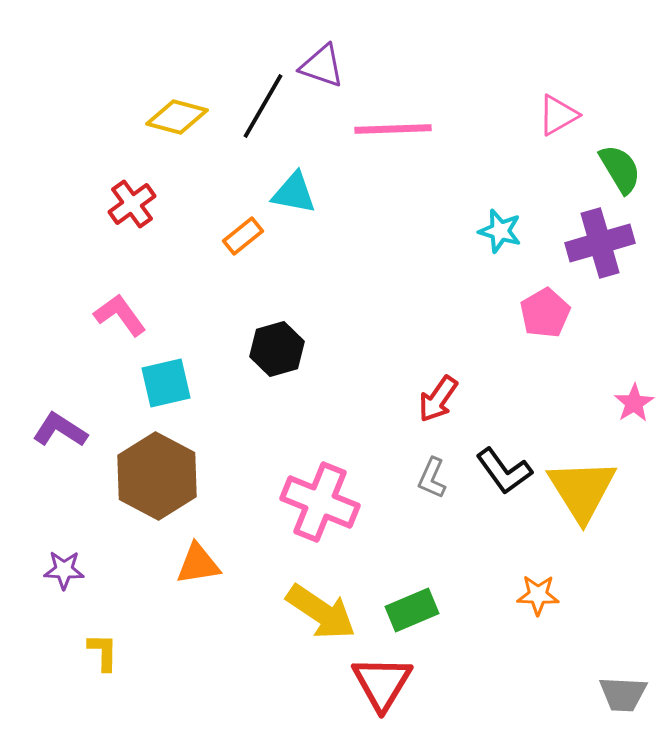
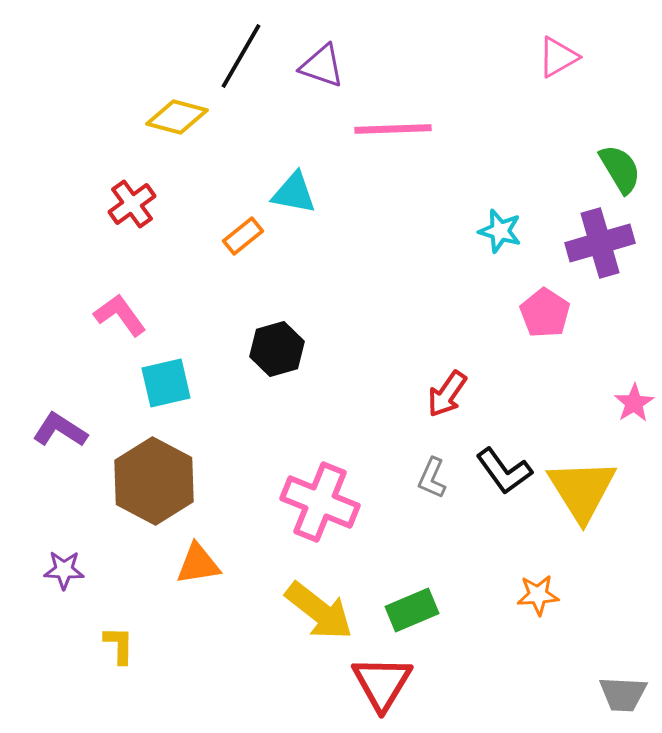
black line: moved 22 px left, 50 px up
pink triangle: moved 58 px up
pink pentagon: rotated 9 degrees counterclockwise
red arrow: moved 9 px right, 5 px up
brown hexagon: moved 3 px left, 5 px down
orange star: rotated 6 degrees counterclockwise
yellow arrow: moved 2 px left, 1 px up; rotated 4 degrees clockwise
yellow L-shape: moved 16 px right, 7 px up
